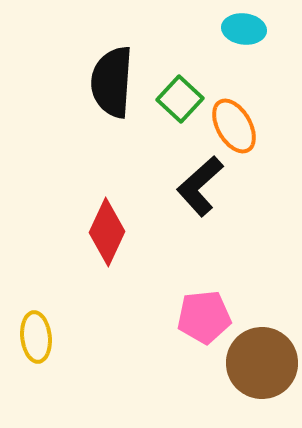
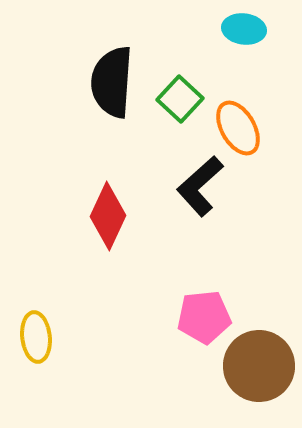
orange ellipse: moved 4 px right, 2 px down
red diamond: moved 1 px right, 16 px up
brown circle: moved 3 px left, 3 px down
